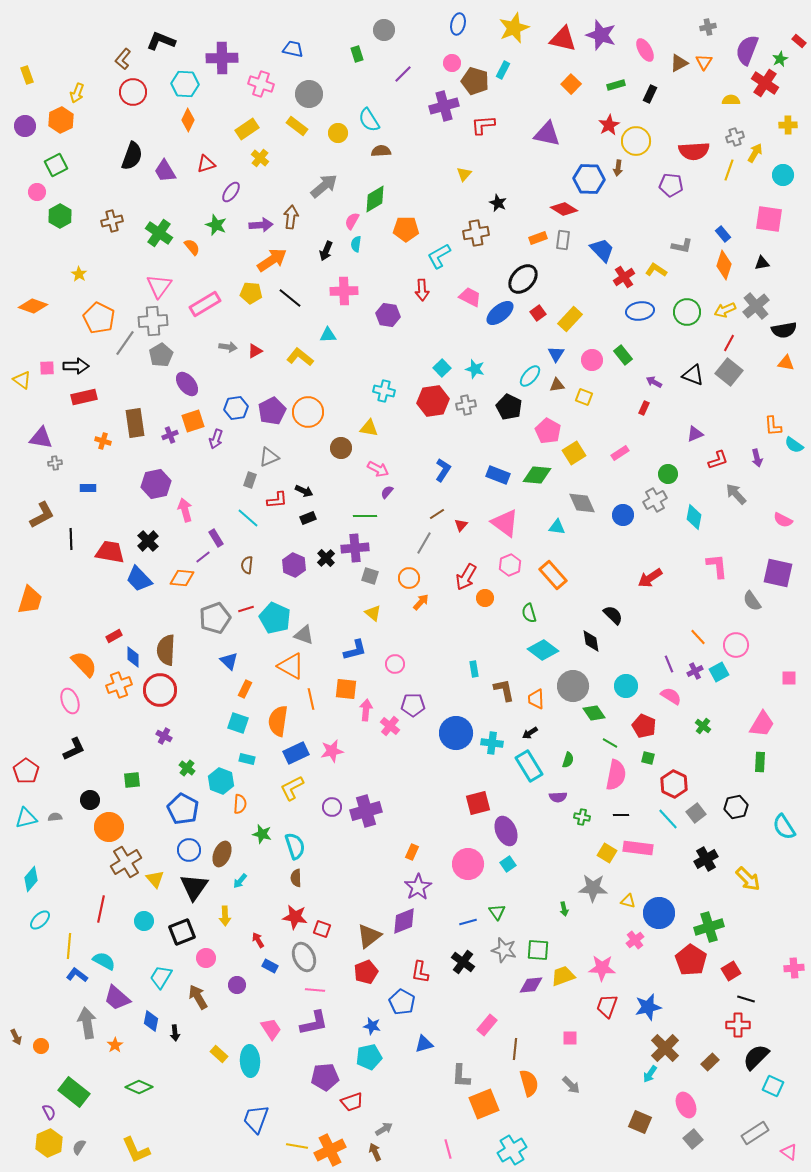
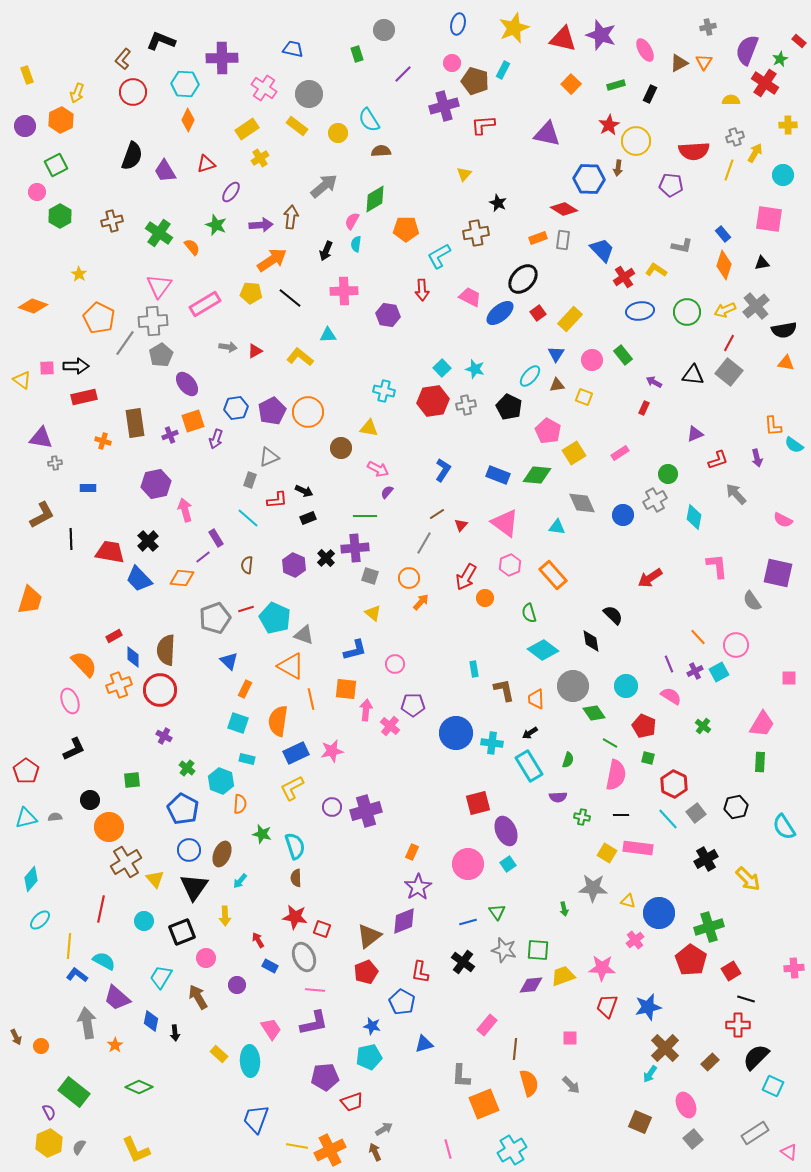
pink cross at (261, 84): moved 3 px right, 4 px down; rotated 15 degrees clockwise
yellow cross at (260, 158): rotated 18 degrees clockwise
black triangle at (693, 375): rotated 15 degrees counterclockwise
